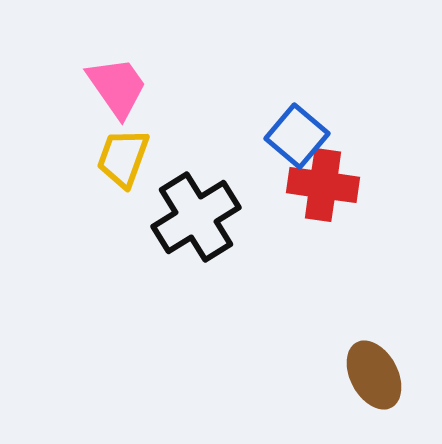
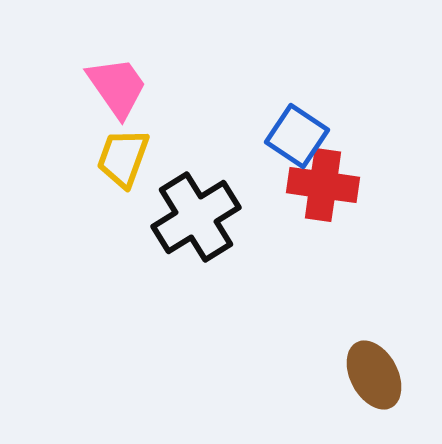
blue square: rotated 6 degrees counterclockwise
